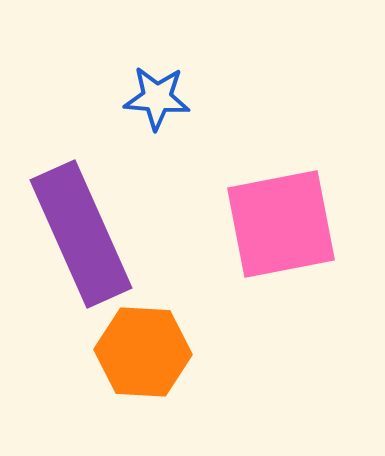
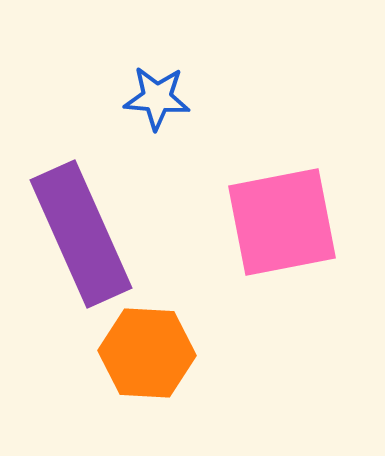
pink square: moved 1 px right, 2 px up
orange hexagon: moved 4 px right, 1 px down
